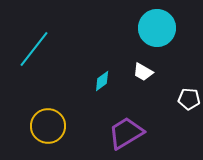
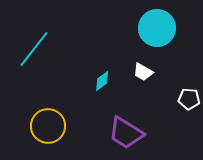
purple trapezoid: rotated 117 degrees counterclockwise
